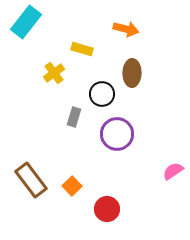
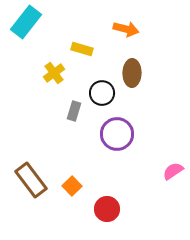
black circle: moved 1 px up
gray rectangle: moved 6 px up
